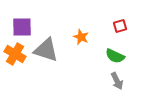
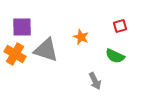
gray arrow: moved 22 px left
